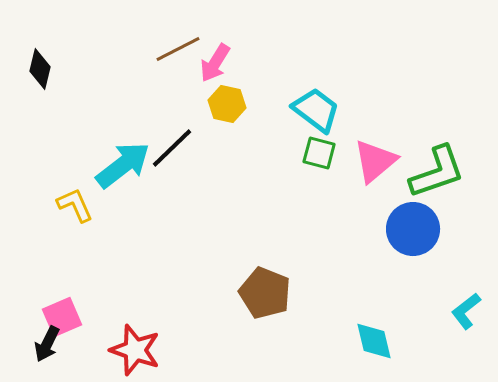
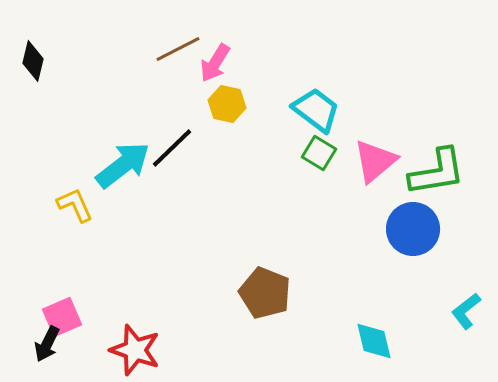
black diamond: moved 7 px left, 8 px up
green square: rotated 16 degrees clockwise
green L-shape: rotated 10 degrees clockwise
